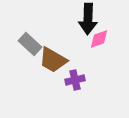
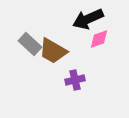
black arrow: rotated 64 degrees clockwise
brown trapezoid: moved 9 px up
